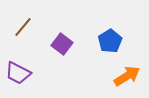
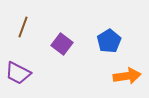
brown line: rotated 20 degrees counterclockwise
blue pentagon: moved 1 px left
orange arrow: rotated 24 degrees clockwise
